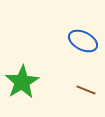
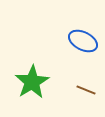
green star: moved 10 px right
